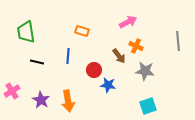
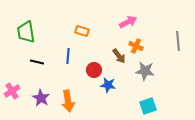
purple star: moved 2 px up
